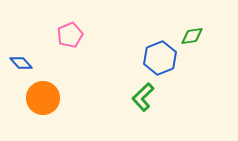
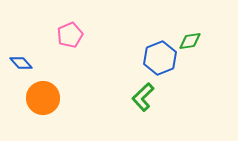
green diamond: moved 2 px left, 5 px down
